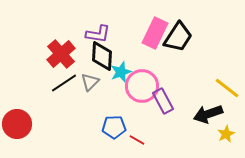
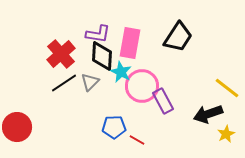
pink rectangle: moved 25 px left, 10 px down; rotated 16 degrees counterclockwise
cyan star: rotated 25 degrees counterclockwise
red circle: moved 3 px down
